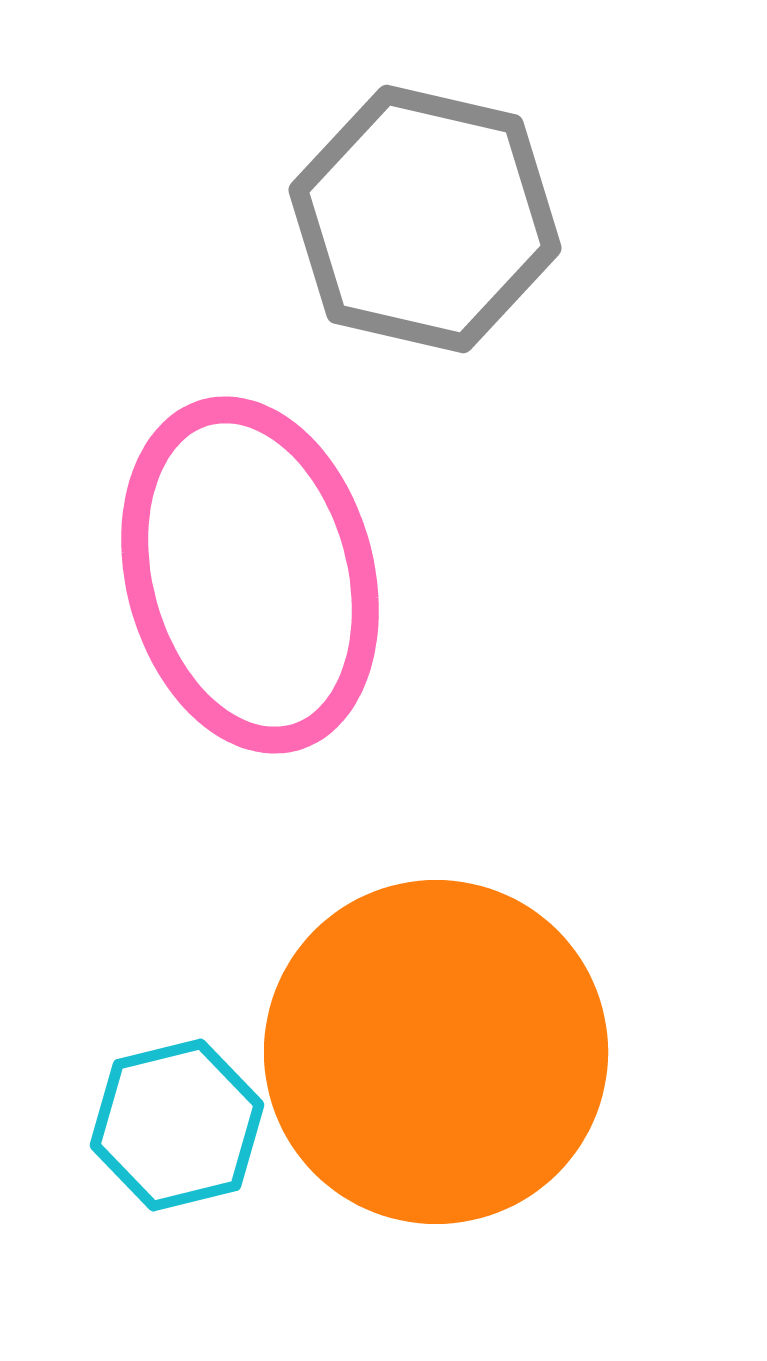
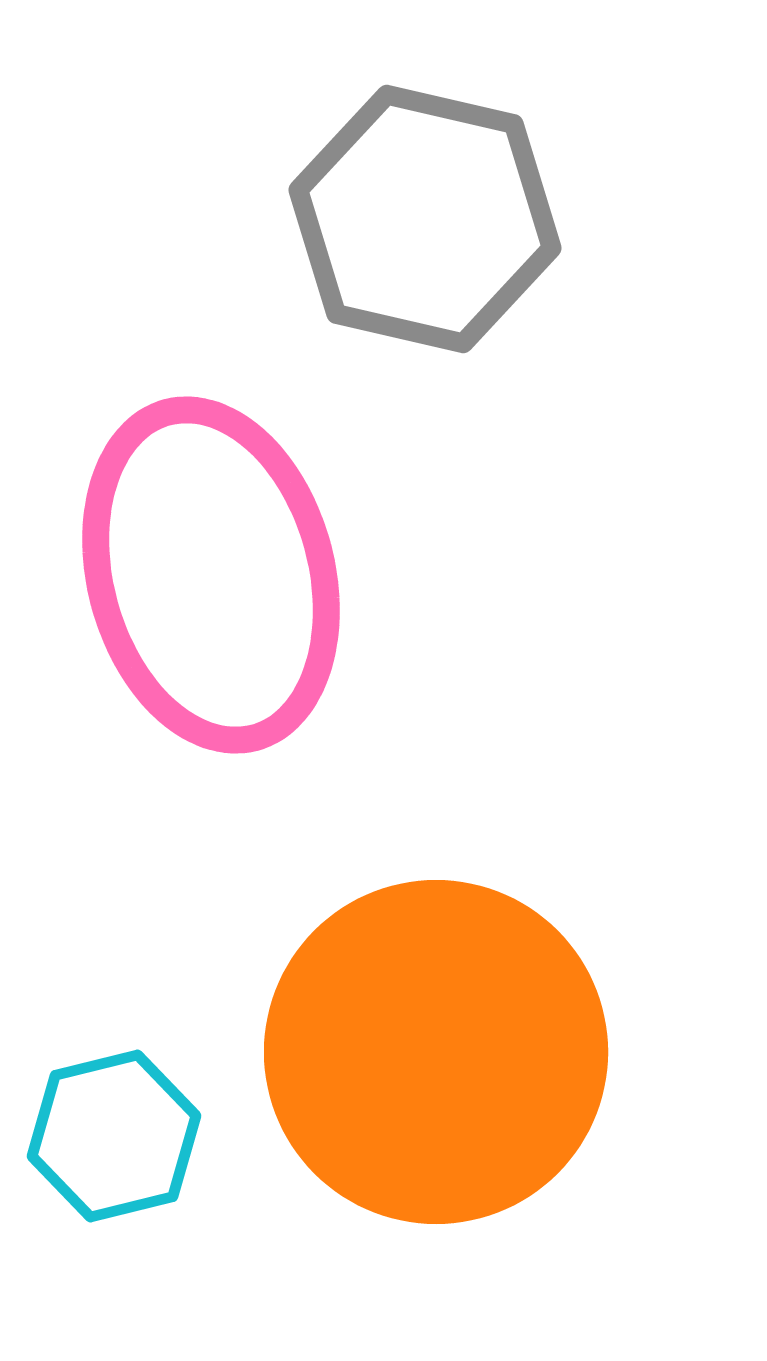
pink ellipse: moved 39 px left
cyan hexagon: moved 63 px left, 11 px down
